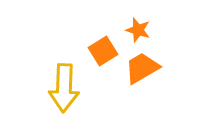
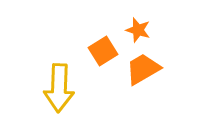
orange trapezoid: moved 1 px right, 1 px down
yellow arrow: moved 5 px left
